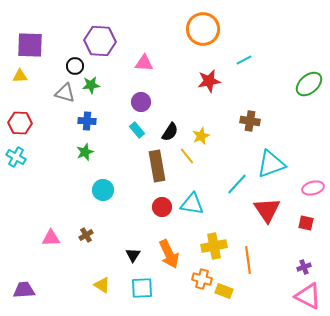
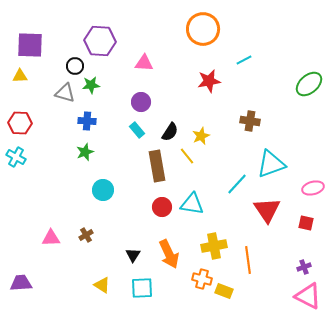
purple trapezoid at (24, 290): moved 3 px left, 7 px up
